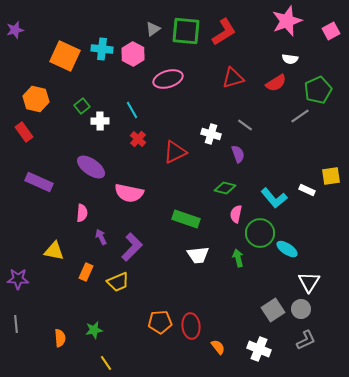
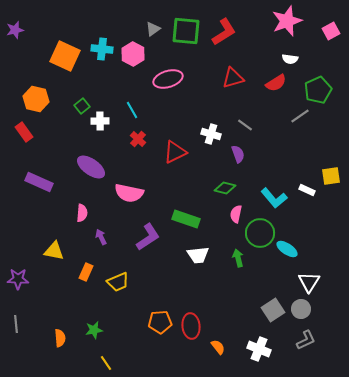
purple L-shape at (132, 247): moved 16 px right, 10 px up; rotated 12 degrees clockwise
